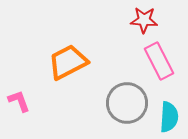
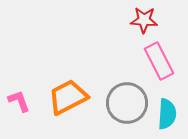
orange trapezoid: moved 35 px down
cyan semicircle: moved 2 px left, 3 px up
